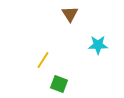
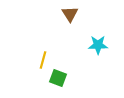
yellow line: rotated 18 degrees counterclockwise
green square: moved 1 px left, 6 px up
